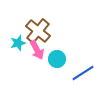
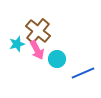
cyan star: moved 1 px left, 1 px down
blue line: rotated 10 degrees clockwise
